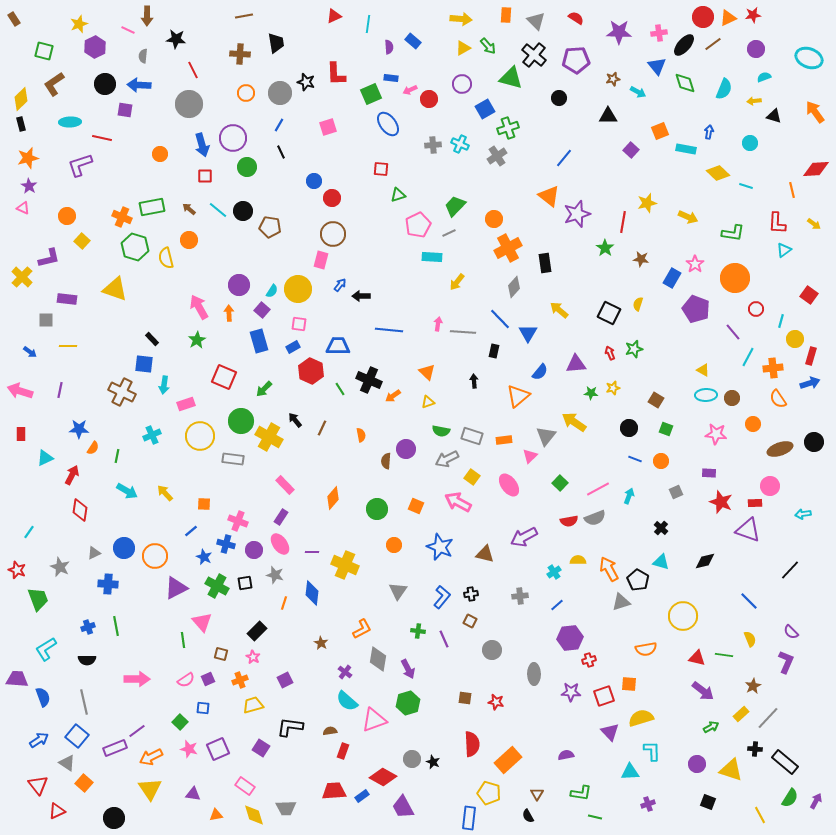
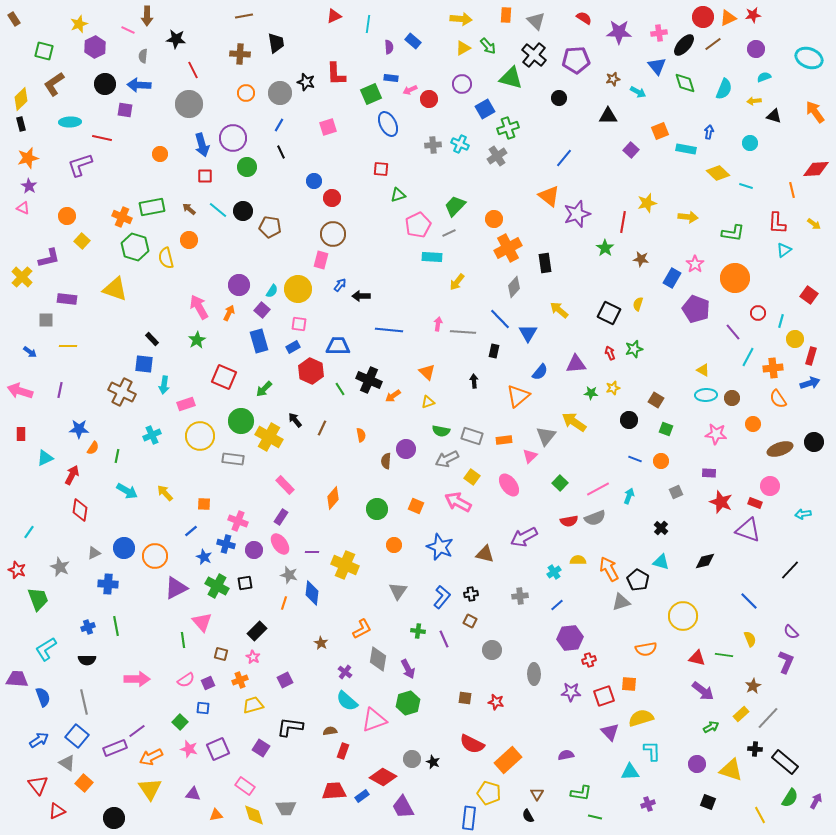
red semicircle at (576, 18): moved 8 px right
blue ellipse at (388, 124): rotated 10 degrees clockwise
yellow arrow at (688, 217): rotated 18 degrees counterclockwise
red circle at (756, 309): moved 2 px right, 4 px down
orange arrow at (229, 313): rotated 28 degrees clockwise
black circle at (629, 428): moved 8 px up
red rectangle at (755, 503): rotated 24 degrees clockwise
gray star at (275, 575): moved 14 px right
purple square at (208, 679): moved 4 px down
red semicircle at (472, 744): rotated 120 degrees clockwise
